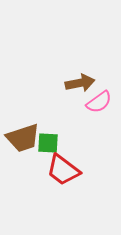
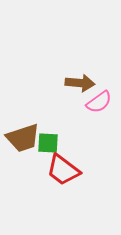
brown arrow: rotated 16 degrees clockwise
